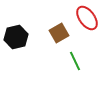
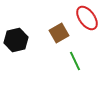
black hexagon: moved 3 px down
